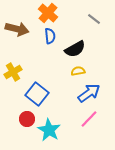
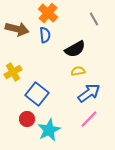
gray line: rotated 24 degrees clockwise
blue semicircle: moved 5 px left, 1 px up
cyan star: rotated 15 degrees clockwise
